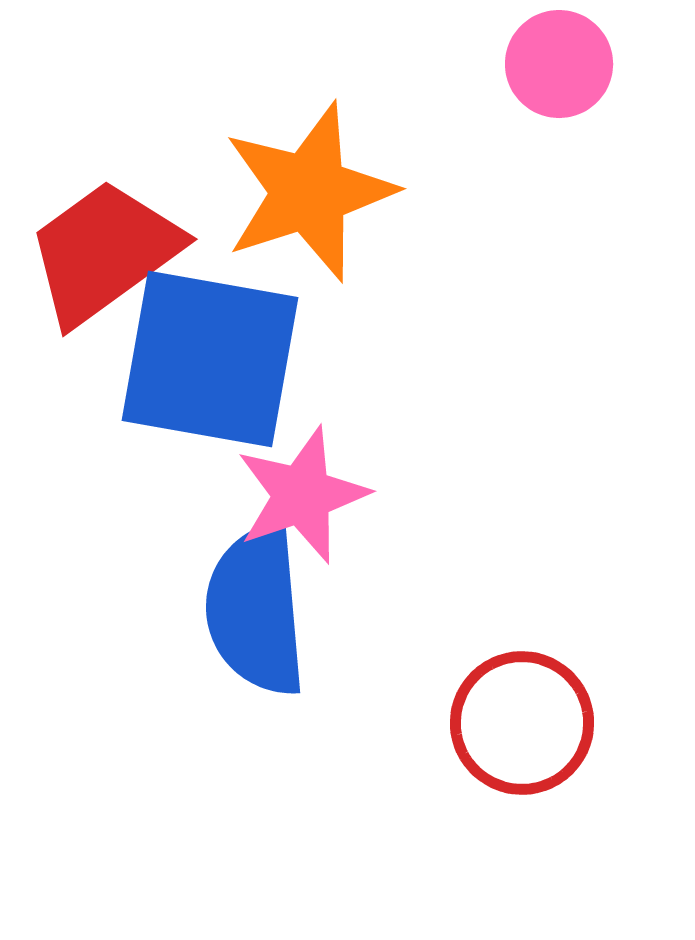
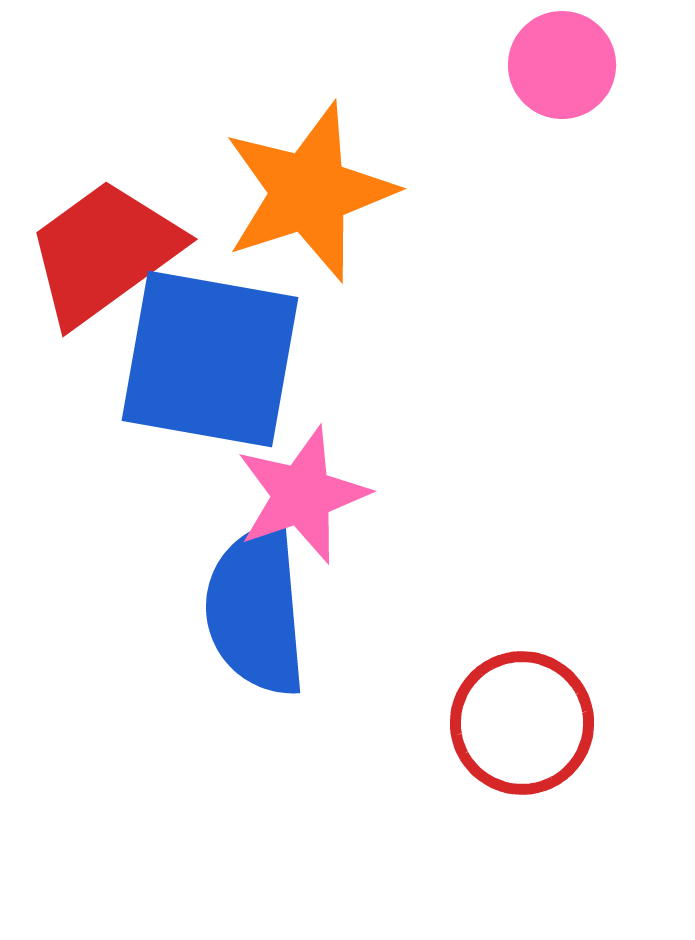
pink circle: moved 3 px right, 1 px down
